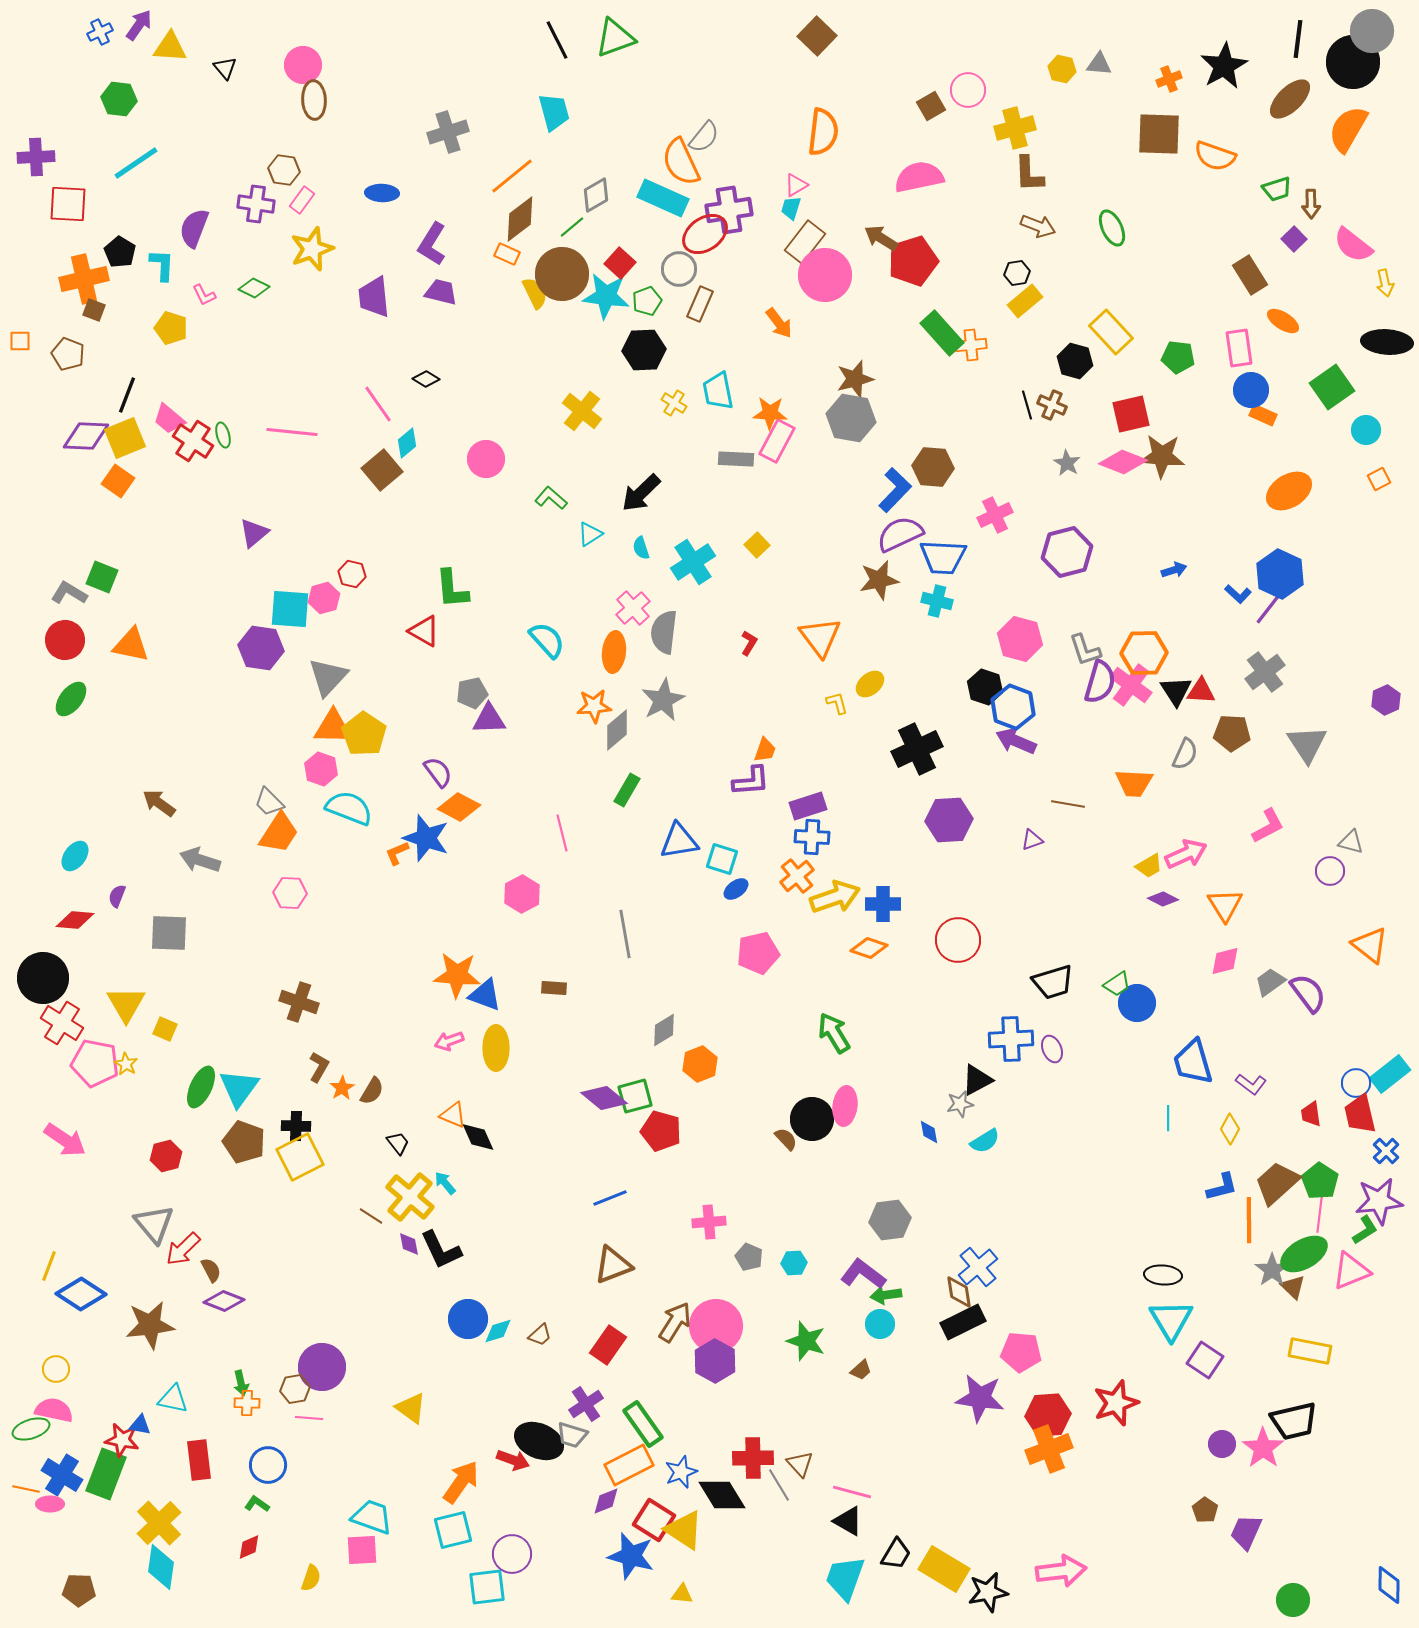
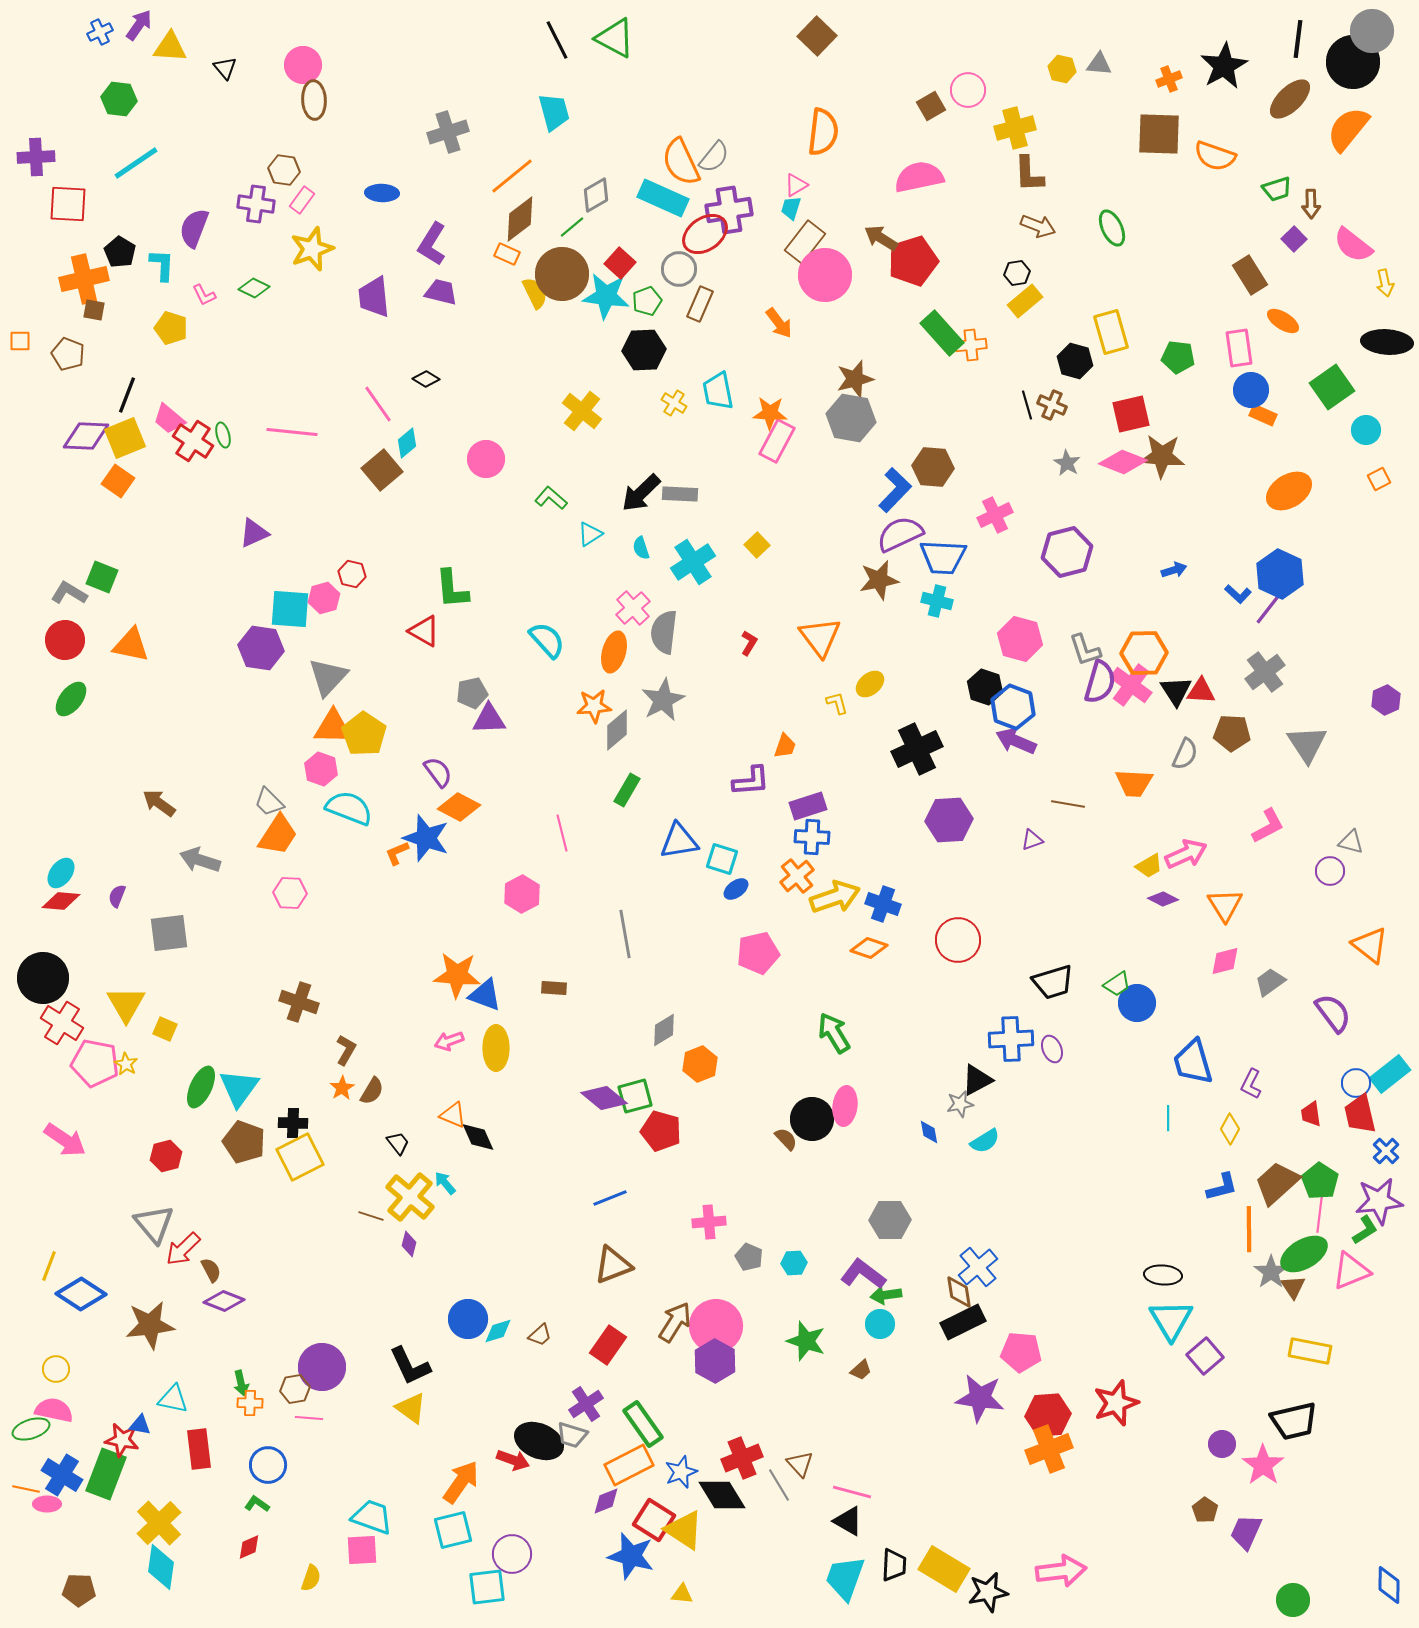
green triangle at (615, 38): rotated 48 degrees clockwise
orange semicircle at (1348, 129): rotated 9 degrees clockwise
gray semicircle at (704, 137): moved 10 px right, 20 px down
brown square at (94, 310): rotated 10 degrees counterclockwise
yellow rectangle at (1111, 332): rotated 27 degrees clockwise
gray rectangle at (736, 459): moved 56 px left, 35 px down
purple triangle at (254, 533): rotated 16 degrees clockwise
orange ellipse at (614, 652): rotated 9 degrees clockwise
orange trapezoid at (765, 750): moved 20 px right, 4 px up
orange trapezoid at (279, 833): moved 1 px left, 2 px down
cyan ellipse at (75, 856): moved 14 px left, 17 px down
blue cross at (883, 904): rotated 20 degrees clockwise
red diamond at (75, 920): moved 14 px left, 19 px up
gray square at (169, 933): rotated 9 degrees counterclockwise
purple semicircle at (1308, 993): moved 25 px right, 20 px down
brown L-shape at (319, 1067): moved 27 px right, 17 px up
purple L-shape at (1251, 1084): rotated 80 degrees clockwise
black cross at (296, 1126): moved 3 px left, 3 px up
brown line at (371, 1216): rotated 15 degrees counterclockwise
gray hexagon at (890, 1220): rotated 6 degrees clockwise
orange line at (1249, 1220): moved 9 px down
purple diamond at (409, 1244): rotated 25 degrees clockwise
black L-shape at (441, 1250): moved 31 px left, 116 px down
gray star at (1272, 1270): moved 1 px left, 2 px down
brown triangle at (1293, 1287): rotated 12 degrees clockwise
purple square at (1205, 1360): moved 4 px up; rotated 15 degrees clockwise
orange cross at (247, 1403): moved 3 px right
pink star at (1263, 1448): moved 17 px down
red cross at (753, 1458): moved 11 px left; rotated 21 degrees counterclockwise
red rectangle at (199, 1460): moved 11 px up
pink ellipse at (50, 1504): moved 3 px left
black trapezoid at (896, 1554): moved 2 px left, 11 px down; rotated 28 degrees counterclockwise
